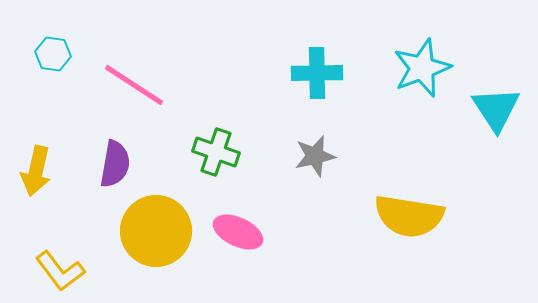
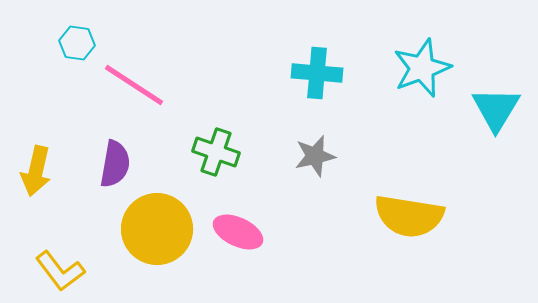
cyan hexagon: moved 24 px right, 11 px up
cyan cross: rotated 6 degrees clockwise
cyan triangle: rotated 4 degrees clockwise
yellow circle: moved 1 px right, 2 px up
